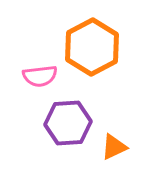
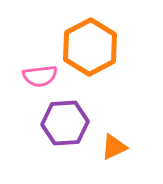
orange hexagon: moved 2 px left
purple hexagon: moved 3 px left
